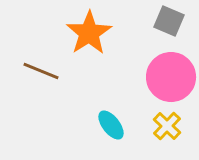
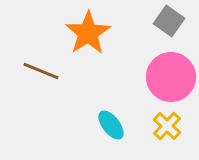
gray square: rotated 12 degrees clockwise
orange star: moved 1 px left
